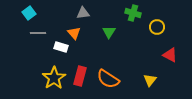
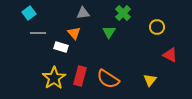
green cross: moved 10 px left; rotated 28 degrees clockwise
